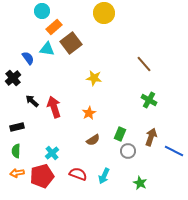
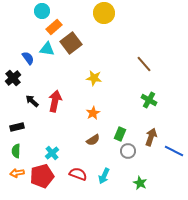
red arrow: moved 1 px right, 6 px up; rotated 30 degrees clockwise
orange star: moved 4 px right
